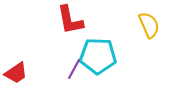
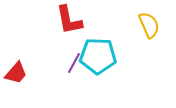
red L-shape: moved 1 px left
purple line: moved 6 px up
red trapezoid: rotated 15 degrees counterclockwise
